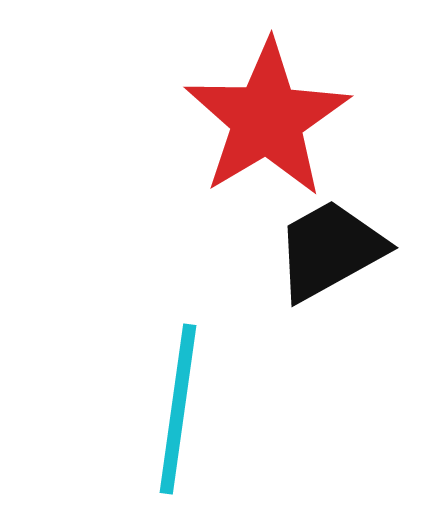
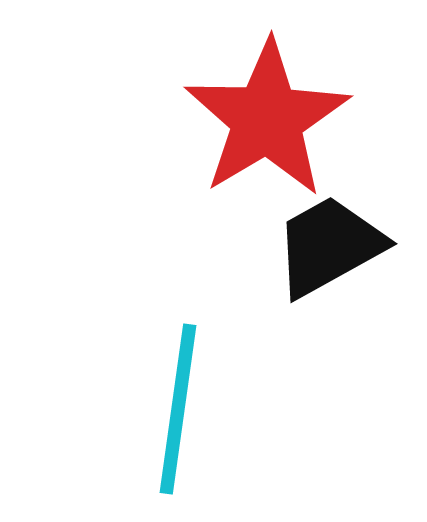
black trapezoid: moved 1 px left, 4 px up
